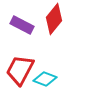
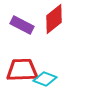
red diamond: rotated 12 degrees clockwise
red trapezoid: moved 2 px right; rotated 60 degrees clockwise
